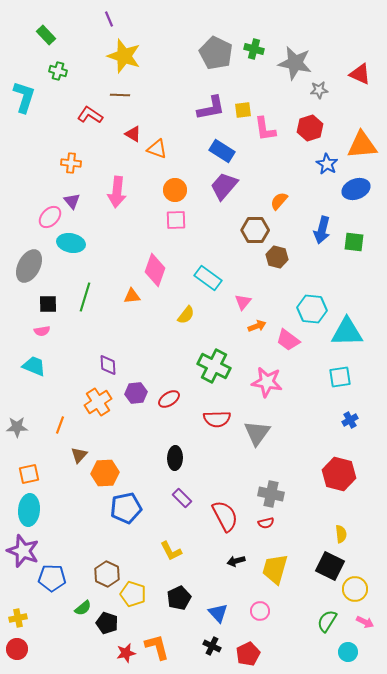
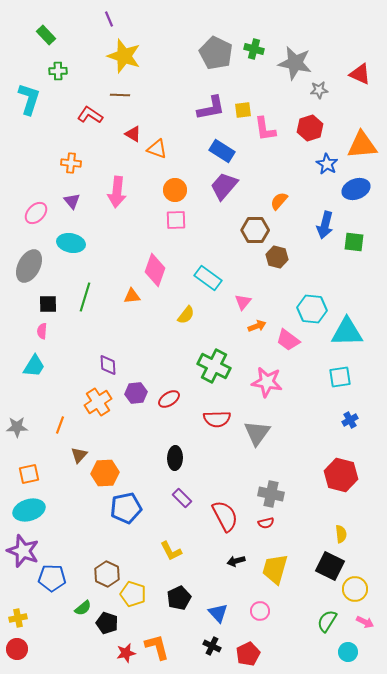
green cross at (58, 71): rotated 18 degrees counterclockwise
cyan L-shape at (24, 97): moved 5 px right, 2 px down
pink ellipse at (50, 217): moved 14 px left, 4 px up
blue arrow at (322, 230): moved 3 px right, 5 px up
pink semicircle at (42, 331): rotated 105 degrees clockwise
cyan trapezoid at (34, 366): rotated 100 degrees clockwise
red hexagon at (339, 474): moved 2 px right, 1 px down
cyan ellipse at (29, 510): rotated 68 degrees clockwise
